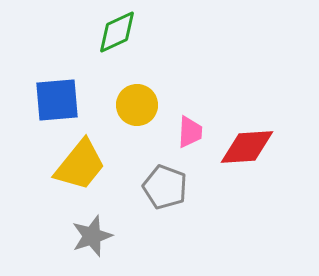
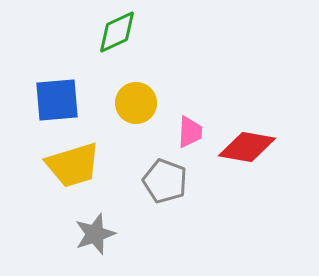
yellow circle: moved 1 px left, 2 px up
red diamond: rotated 14 degrees clockwise
yellow trapezoid: moved 7 px left; rotated 34 degrees clockwise
gray pentagon: moved 6 px up
gray star: moved 3 px right, 2 px up
